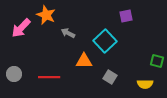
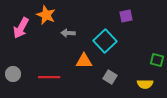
pink arrow: rotated 15 degrees counterclockwise
gray arrow: rotated 24 degrees counterclockwise
green square: moved 1 px up
gray circle: moved 1 px left
